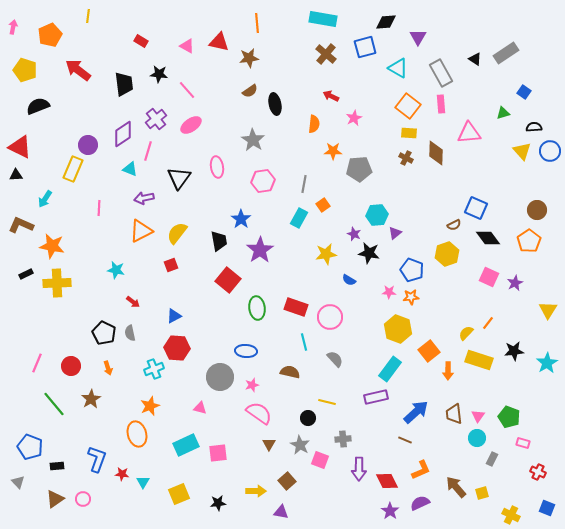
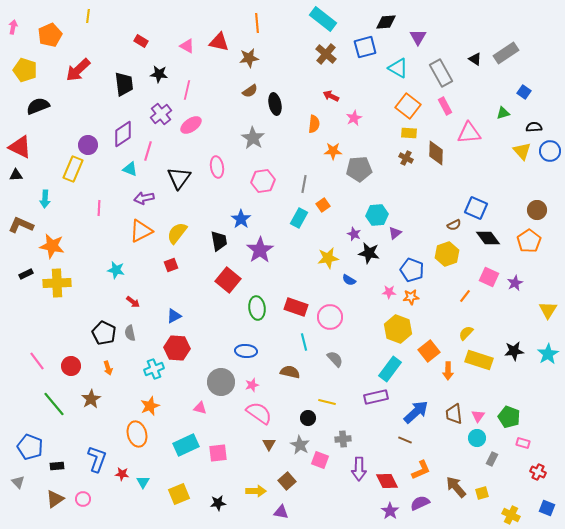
cyan rectangle at (323, 19): rotated 28 degrees clockwise
red arrow at (78, 70): rotated 80 degrees counterclockwise
pink line at (187, 90): rotated 54 degrees clockwise
pink rectangle at (441, 104): moved 4 px right, 2 px down; rotated 24 degrees counterclockwise
purple cross at (156, 119): moved 5 px right, 5 px up
gray star at (253, 140): moved 2 px up
cyan arrow at (45, 199): rotated 30 degrees counterclockwise
yellow star at (326, 254): moved 2 px right, 4 px down
orange line at (488, 323): moved 23 px left, 27 px up
pink line at (37, 363): moved 2 px up; rotated 60 degrees counterclockwise
cyan star at (547, 363): moved 1 px right, 9 px up
gray circle at (220, 377): moved 1 px right, 5 px down
